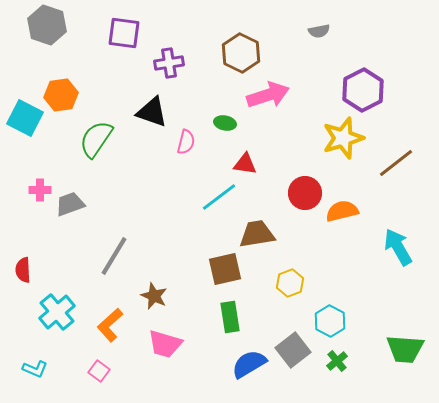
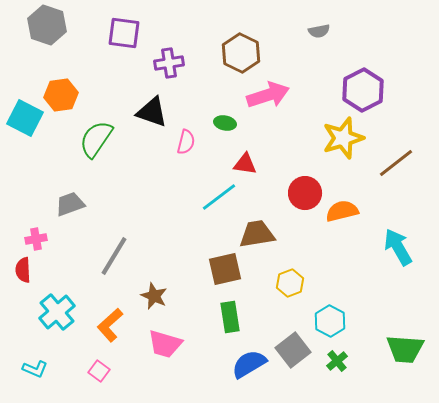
pink cross: moved 4 px left, 49 px down; rotated 10 degrees counterclockwise
